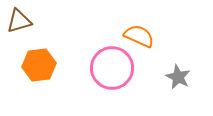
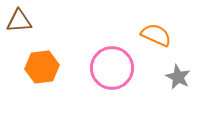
brown triangle: rotated 12 degrees clockwise
orange semicircle: moved 17 px right, 1 px up
orange hexagon: moved 3 px right, 2 px down
